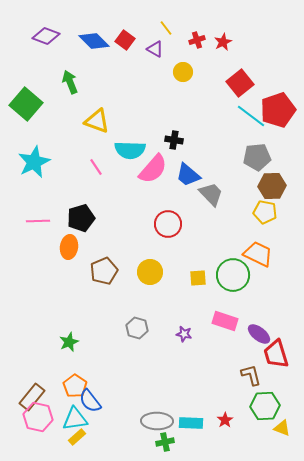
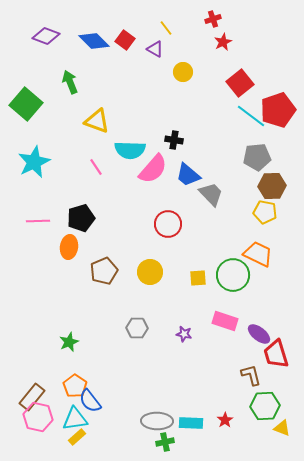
red cross at (197, 40): moved 16 px right, 21 px up
gray hexagon at (137, 328): rotated 15 degrees counterclockwise
